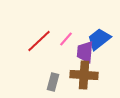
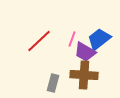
pink line: moved 6 px right; rotated 21 degrees counterclockwise
purple trapezoid: rotated 65 degrees counterclockwise
gray rectangle: moved 1 px down
